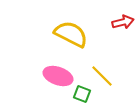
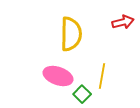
yellow semicircle: rotated 64 degrees clockwise
yellow line: rotated 55 degrees clockwise
green square: rotated 24 degrees clockwise
